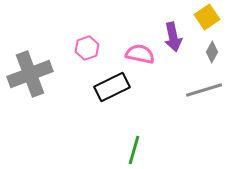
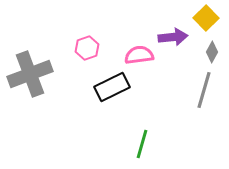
yellow square: moved 1 px left, 1 px down; rotated 10 degrees counterclockwise
purple arrow: rotated 84 degrees counterclockwise
pink semicircle: moved 1 px left, 1 px down; rotated 20 degrees counterclockwise
gray line: rotated 57 degrees counterclockwise
green line: moved 8 px right, 6 px up
